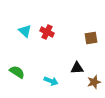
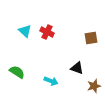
black triangle: rotated 24 degrees clockwise
brown star: moved 4 px down
